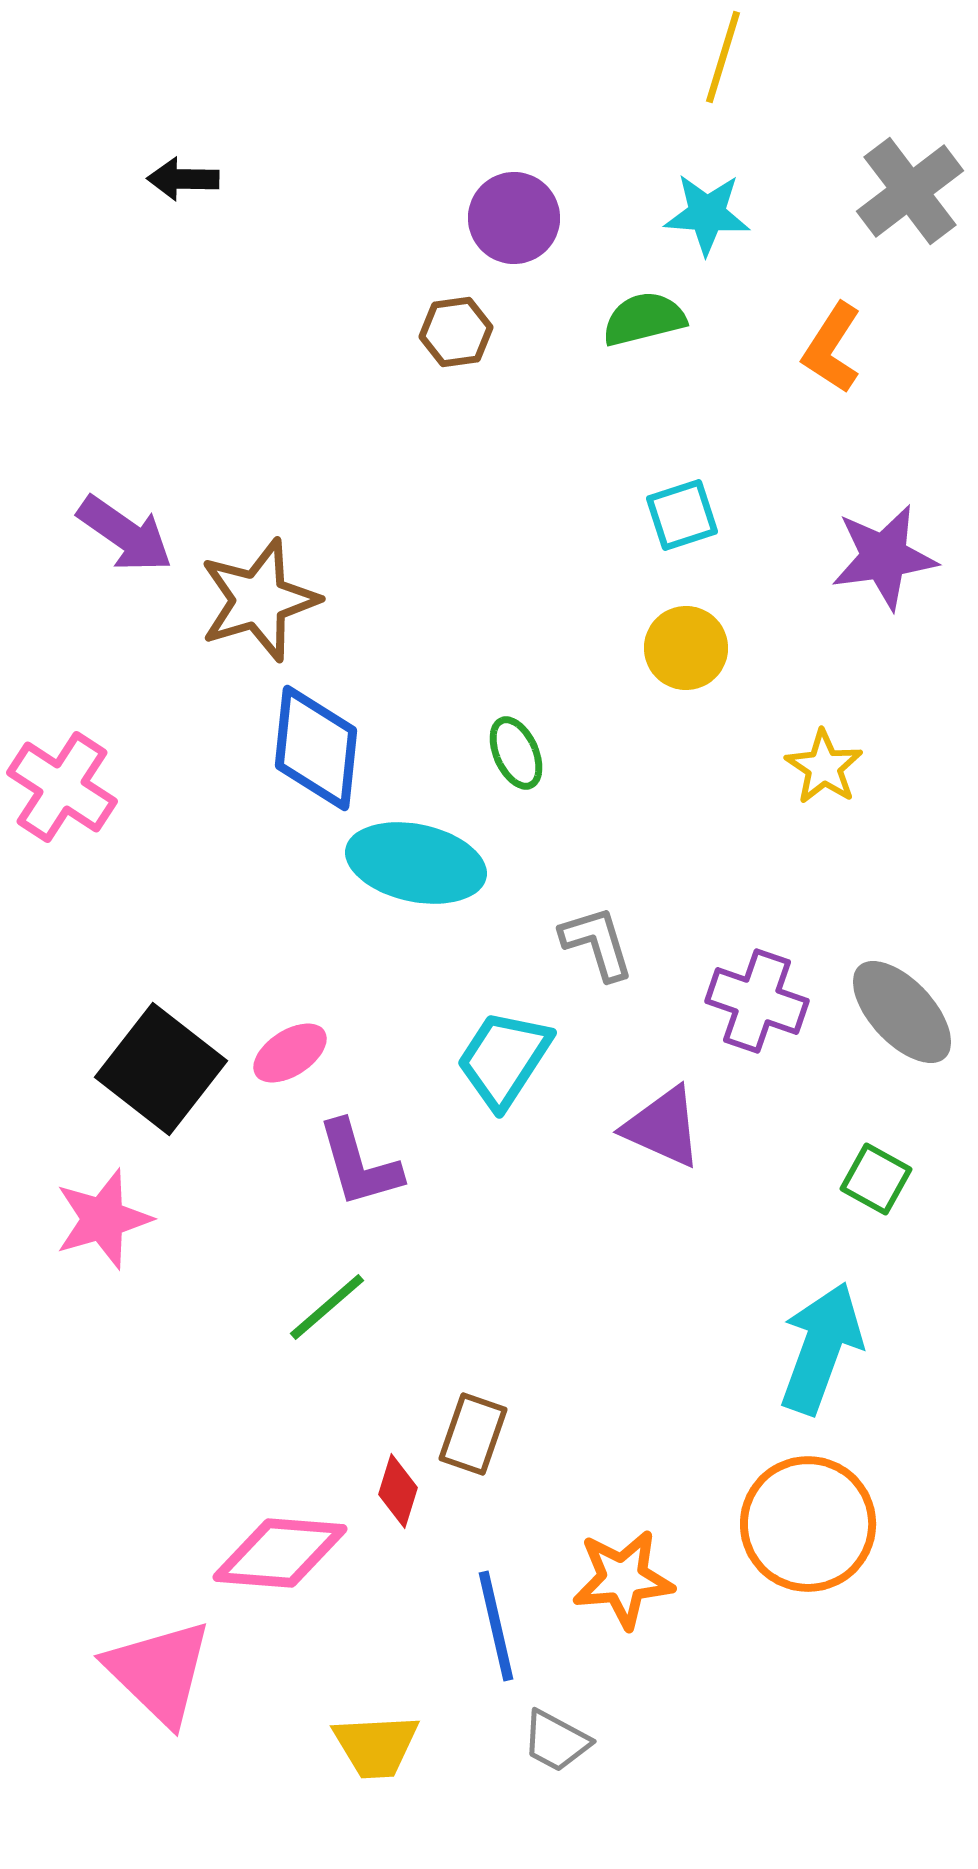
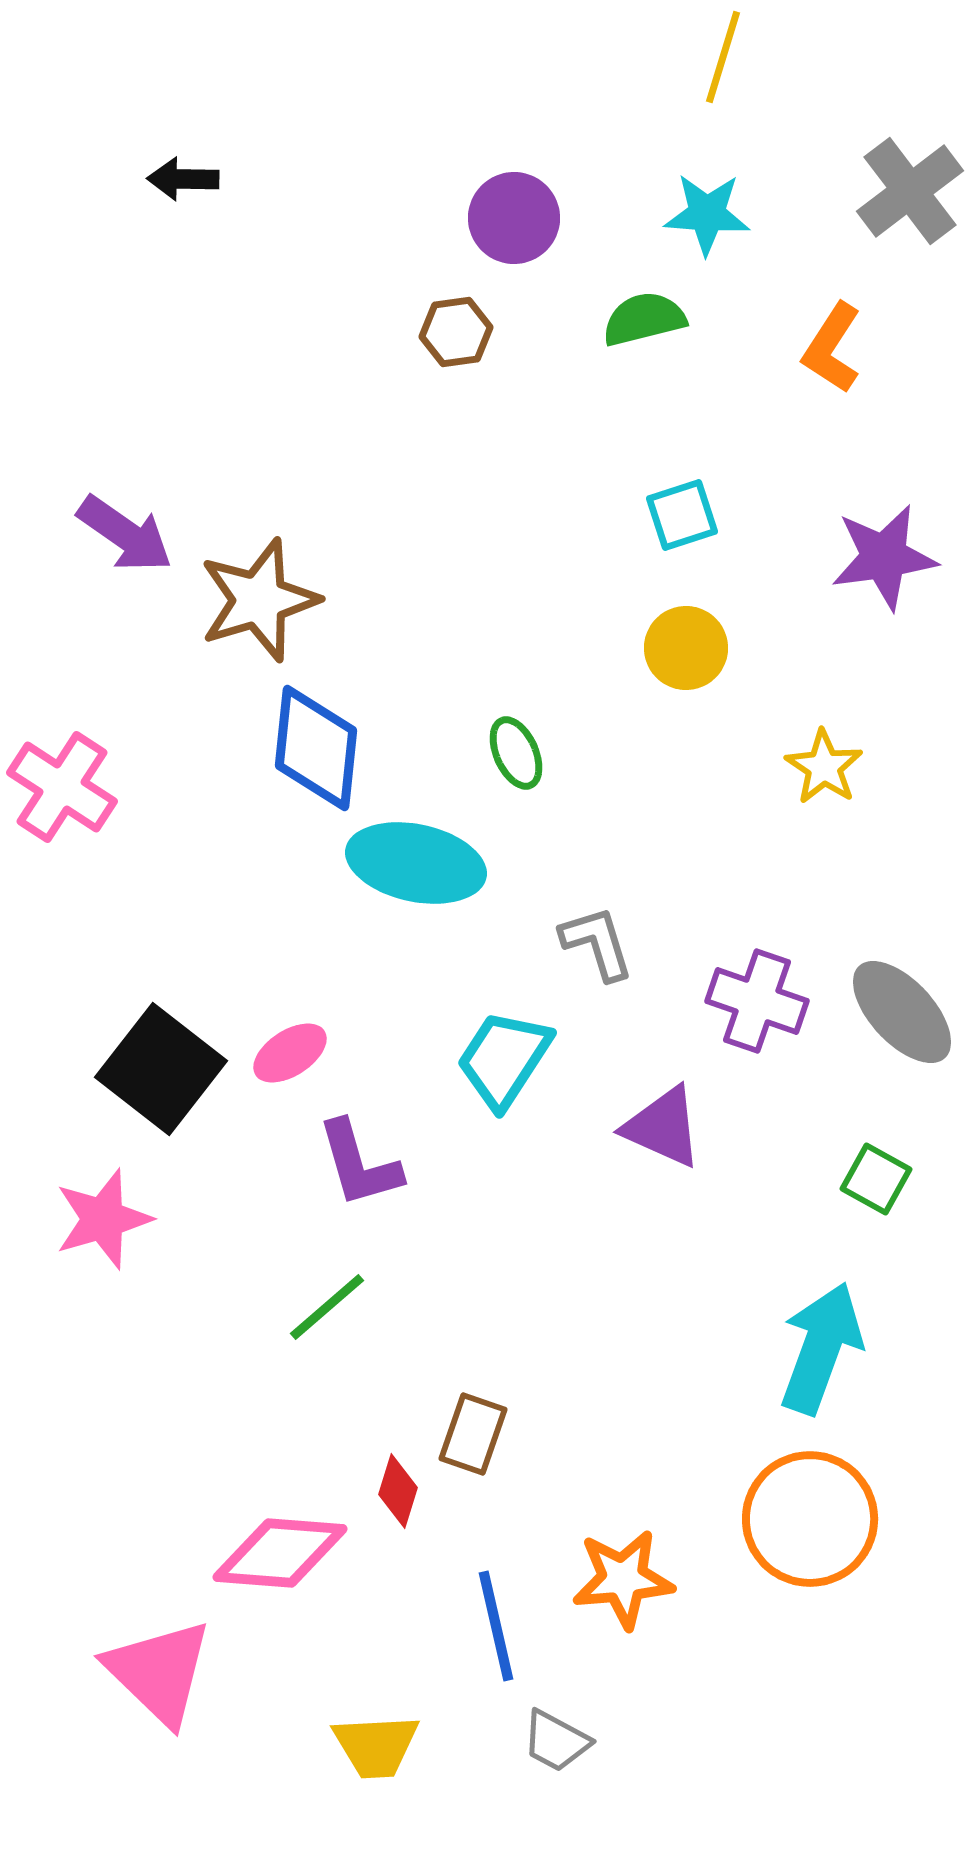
orange circle: moved 2 px right, 5 px up
